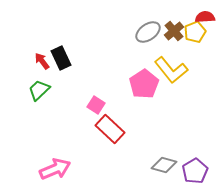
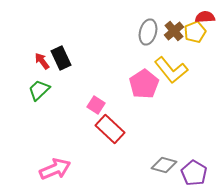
gray ellipse: rotated 40 degrees counterclockwise
purple pentagon: moved 1 px left, 2 px down; rotated 10 degrees counterclockwise
